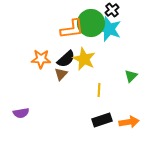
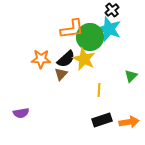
green circle: moved 1 px left, 14 px down
